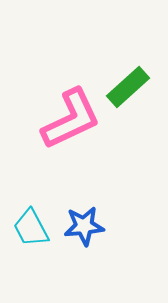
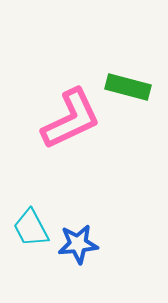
green rectangle: rotated 57 degrees clockwise
blue star: moved 6 px left, 18 px down
